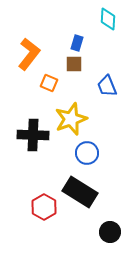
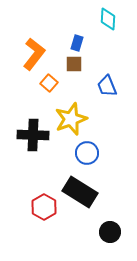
orange L-shape: moved 5 px right
orange square: rotated 18 degrees clockwise
